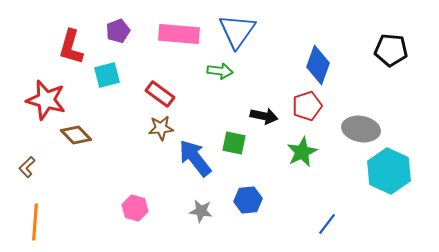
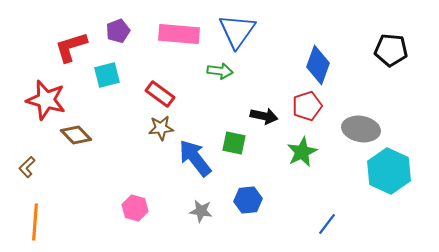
red L-shape: rotated 57 degrees clockwise
